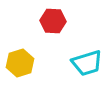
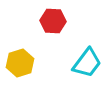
cyan trapezoid: rotated 36 degrees counterclockwise
